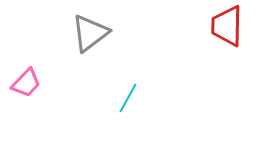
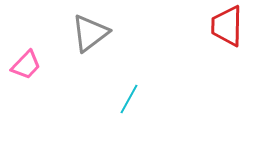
pink trapezoid: moved 18 px up
cyan line: moved 1 px right, 1 px down
